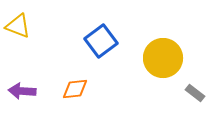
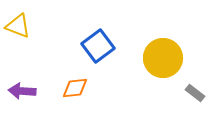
blue square: moved 3 px left, 5 px down
orange diamond: moved 1 px up
